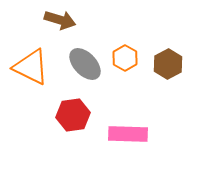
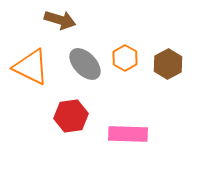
red hexagon: moved 2 px left, 1 px down
